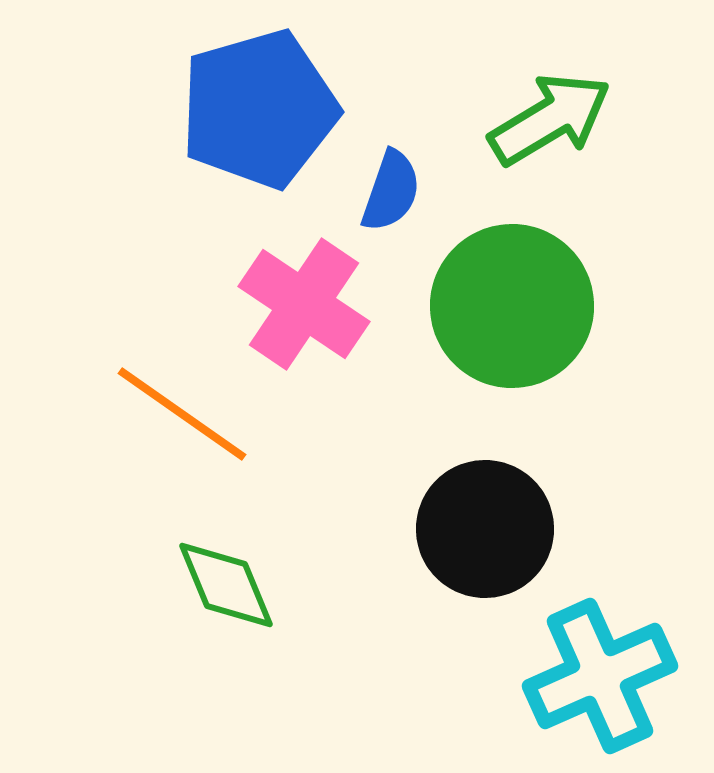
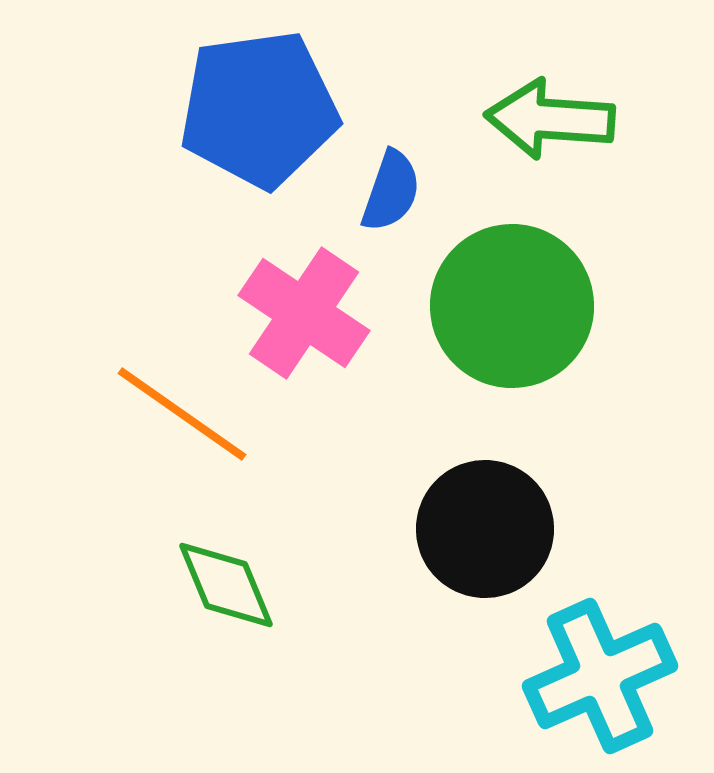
blue pentagon: rotated 8 degrees clockwise
green arrow: rotated 145 degrees counterclockwise
pink cross: moved 9 px down
